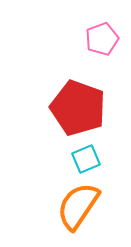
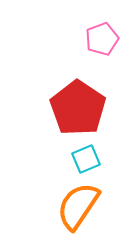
red pentagon: rotated 14 degrees clockwise
